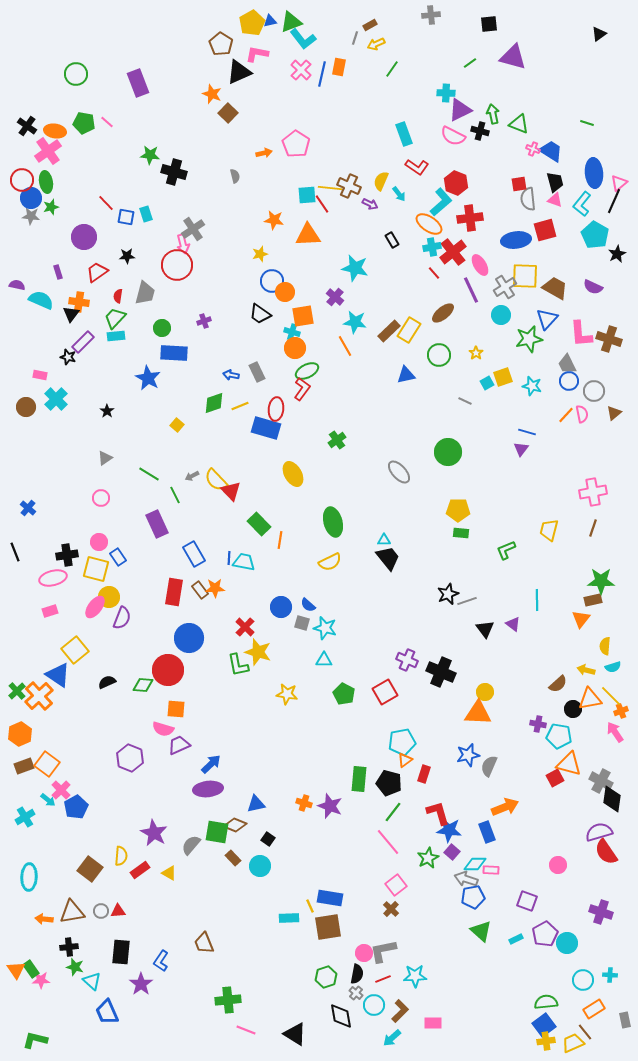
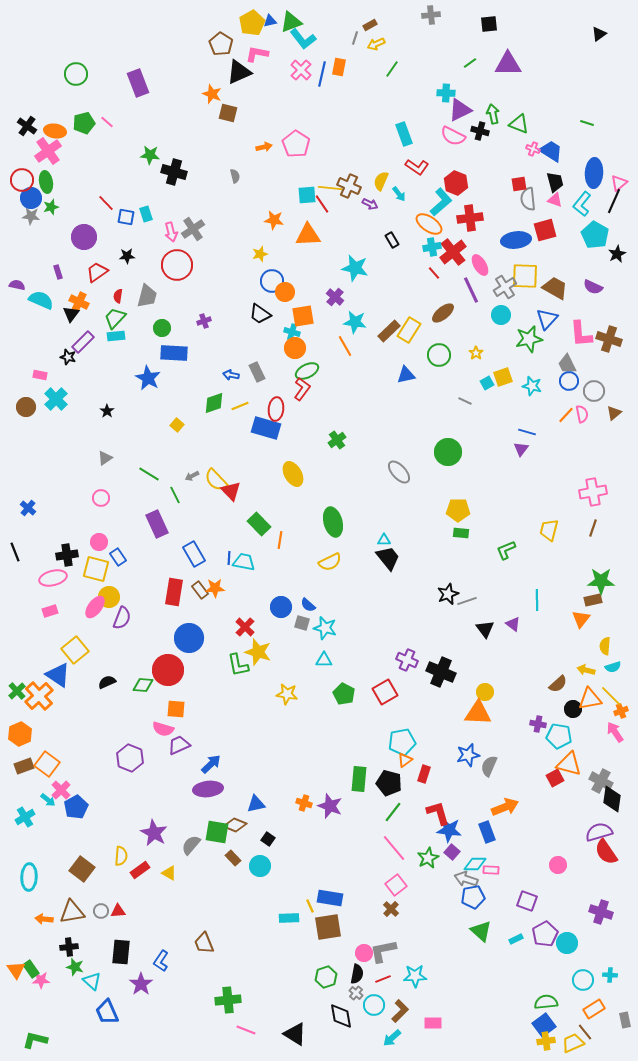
purple triangle at (513, 57): moved 5 px left, 7 px down; rotated 16 degrees counterclockwise
brown square at (228, 113): rotated 30 degrees counterclockwise
green pentagon at (84, 123): rotated 25 degrees counterclockwise
orange arrow at (264, 153): moved 6 px up
blue ellipse at (594, 173): rotated 8 degrees clockwise
pink arrow at (183, 244): moved 12 px left, 12 px up
gray trapezoid at (145, 293): moved 2 px right, 3 px down
orange cross at (79, 302): rotated 18 degrees clockwise
pink line at (388, 842): moved 6 px right, 6 px down
brown square at (90, 869): moved 8 px left
